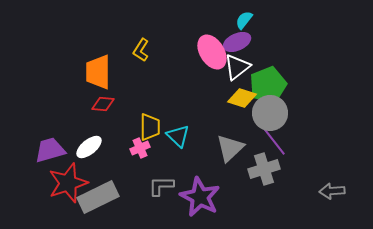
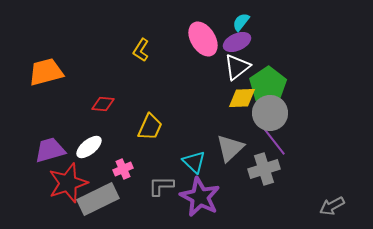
cyan semicircle: moved 3 px left, 2 px down
pink ellipse: moved 9 px left, 13 px up
orange trapezoid: moved 52 px left; rotated 75 degrees clockwise
green pentagon: rotated 12 degrees counterclockwise
yellow diamond: rotated 20 degrees counterclockwise
yellow trapezoid: rotated 24 degrees clockwise
cyan triangle: moved 16 px right, 26 px down
pink cross: moved 17 px left, 21 px down
gray arrow: moved 15 px down; rotated 25 degrees counterclockwise
gray rectangle: moved 2 px down
